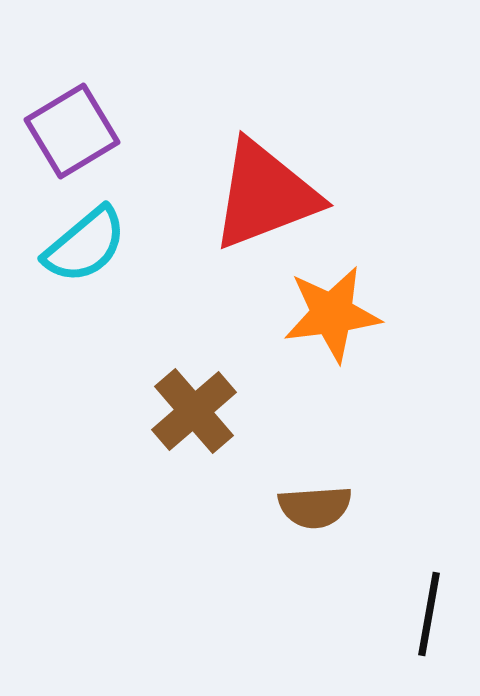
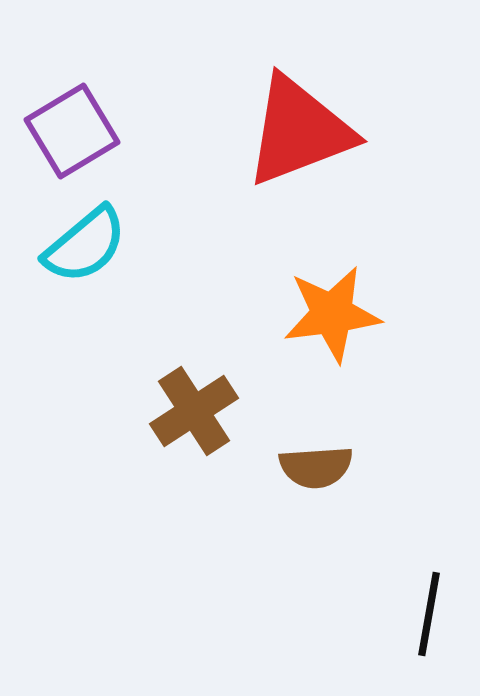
red triangle: moved 34 px right, 64 px up
brown cross: rotated 8 degrees clockwise
brown semicircle: moved 1 px right, 40 px up
